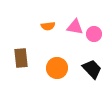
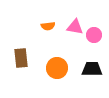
pink circle: moved 1 px down
black trapezoid: rotated 45 degrees counterclockwise
